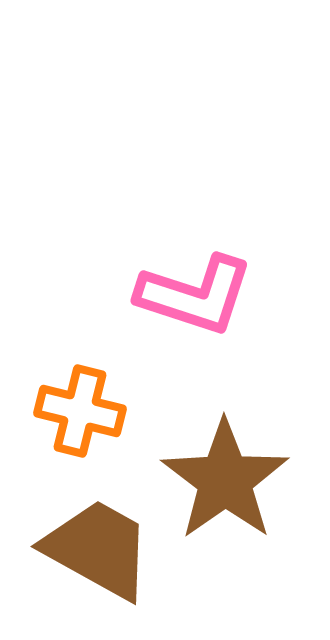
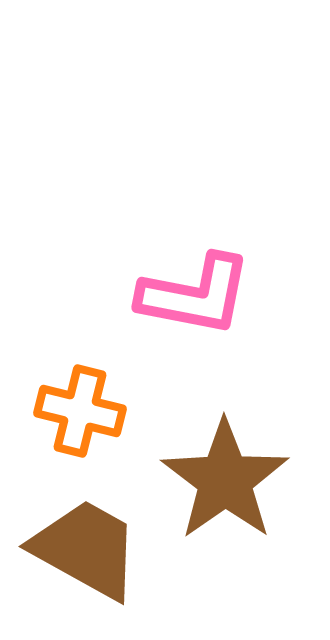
pink L-shape: rotated 7 degrees counterclockwise
brown trapezoid: moved 12 px left
